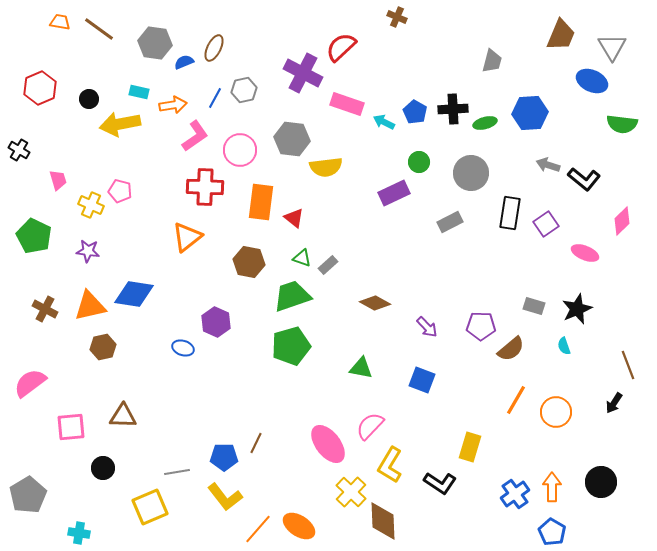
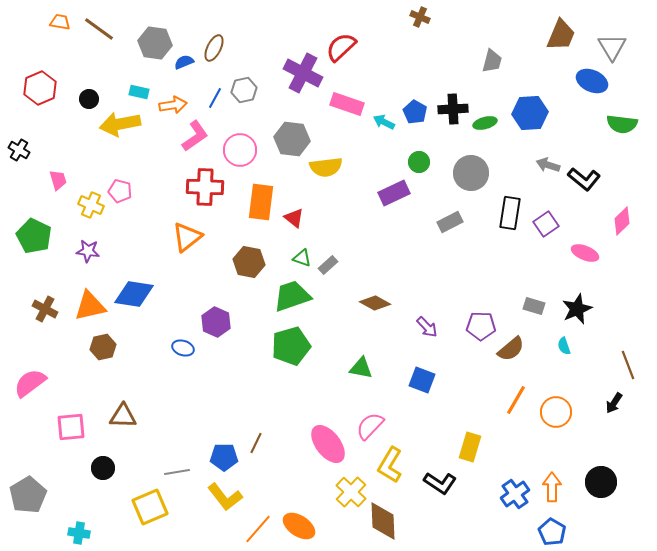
brown cross at (397, 17): moved 23 px right
